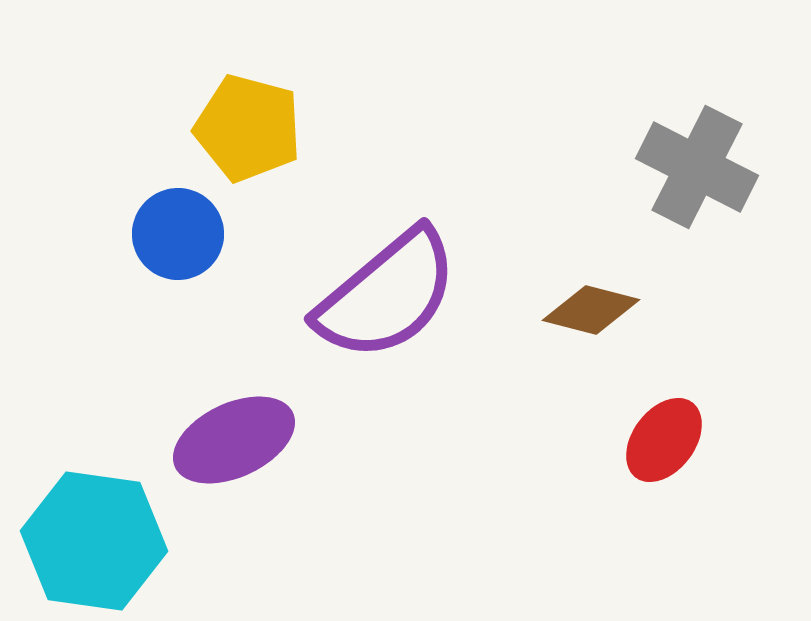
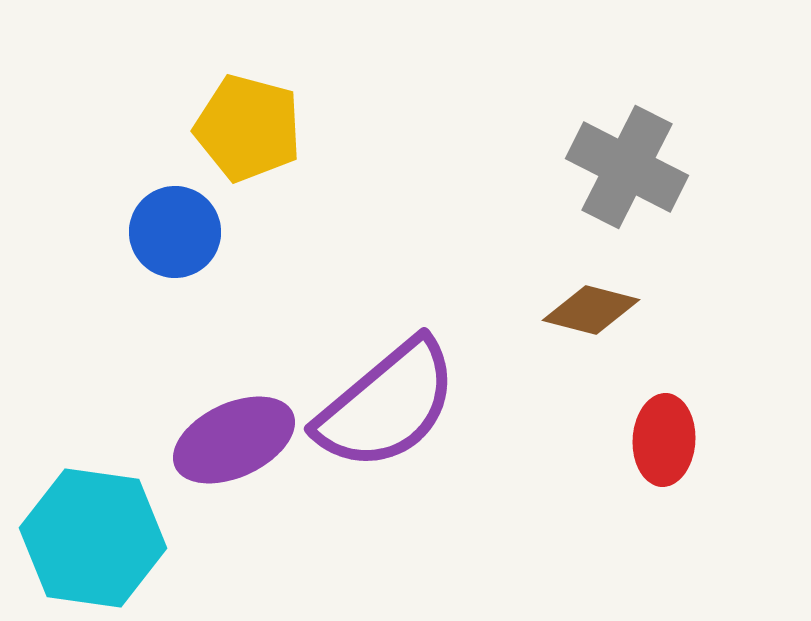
gray cross: moved 70 px left
blue circle: moved 3 px left, 2 px up
purple semicircle: moved 110 px down
red ellipse: rotated 34 degrees counterclockwise
cyan hexagon: moved 1 px left, 3 px up
